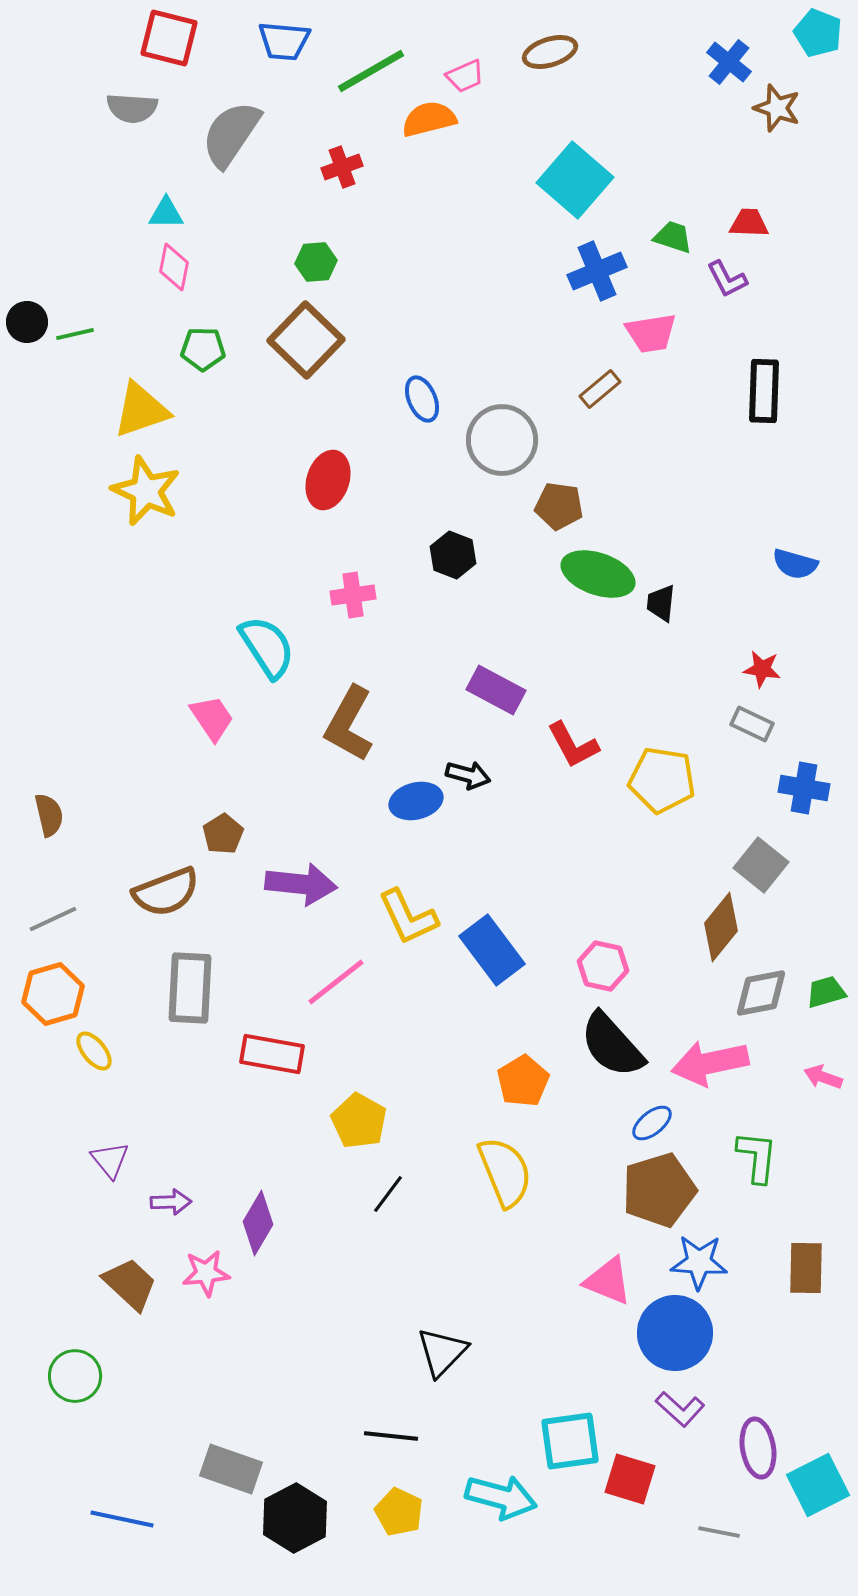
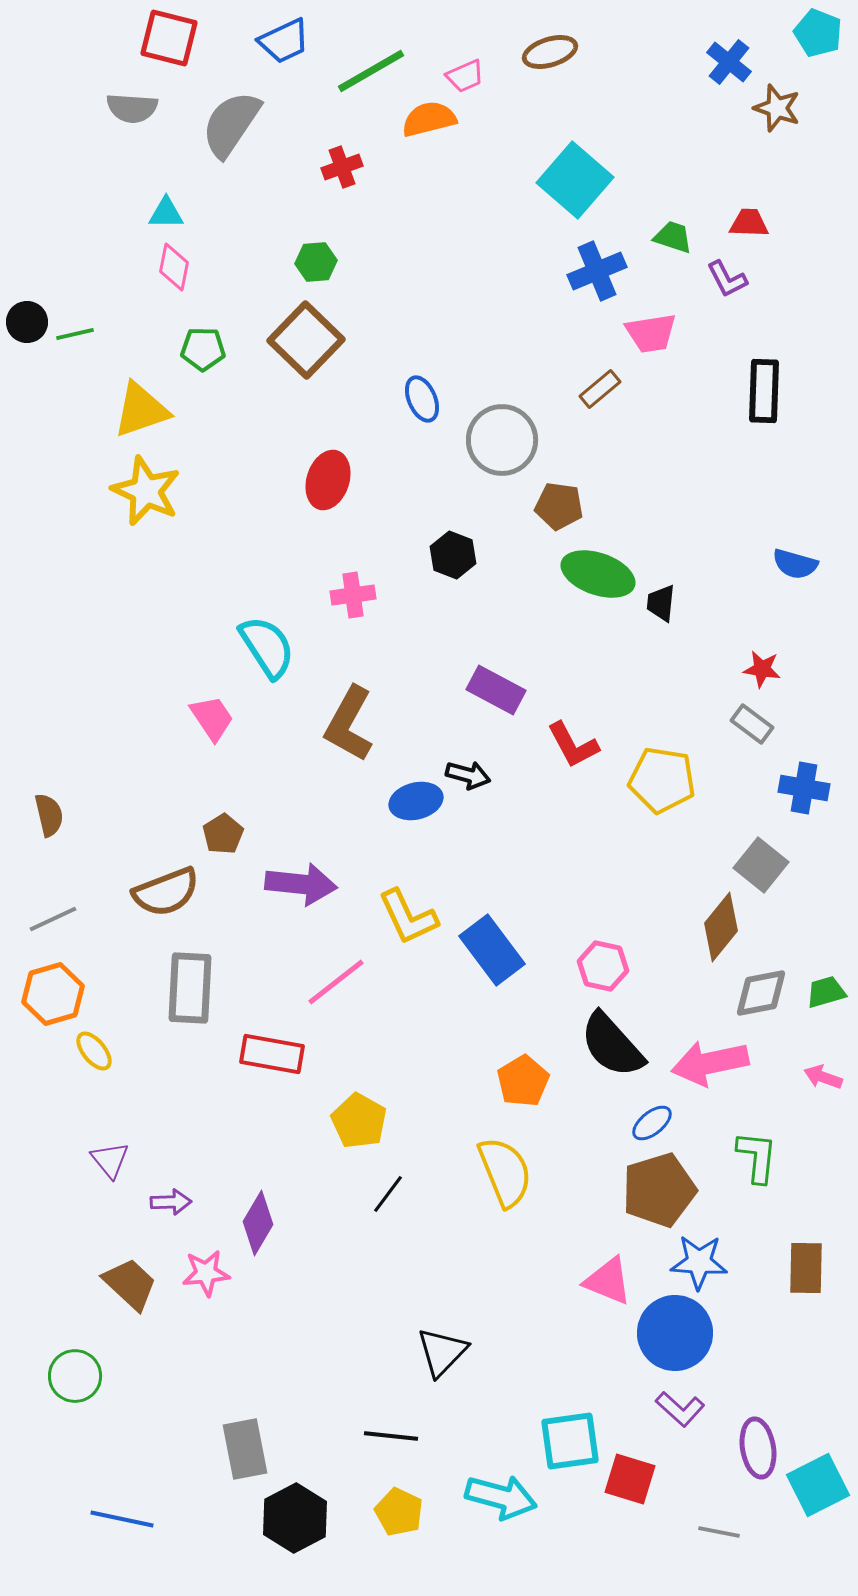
blue trapezoid at (284, 41): rotated 30 degrees counterclockwise
gray semicircle at (231, 134): moved 10 px up
gray rectangle at (752, 724): rotated 12 degrees clockwise
gray rectangle at (231, 1469): moved 14 px right, 20 px up; rotated 60 degrees clockwise
